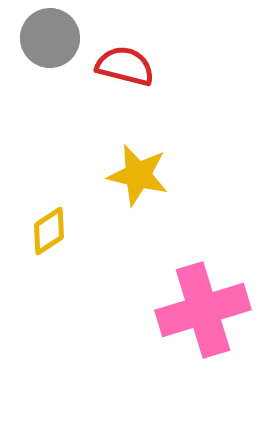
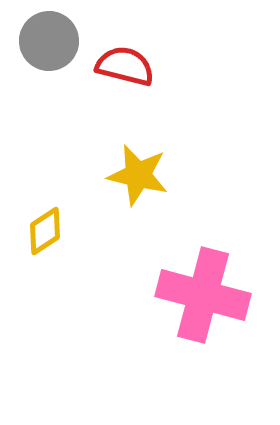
gray circle: moved 1 px left, 3 px down
yellow diamond: moved 4 px left
pink cross: moved 15 px up; rotated 32 degrees clockwise
